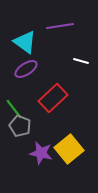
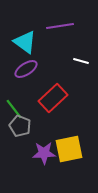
yellow square: rotated 28 degrees clockwise
purple star: moved 3 px right; rotated 15 degrees counterclockwise
